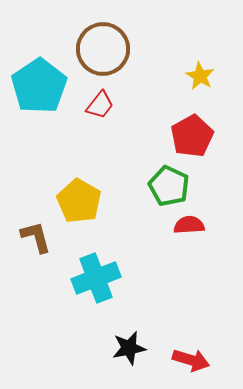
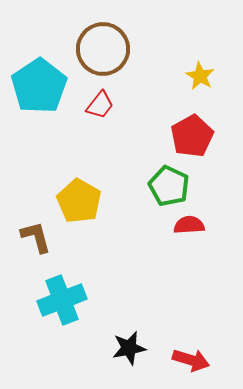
cyan cross: moved 34 px left, 22 px down
